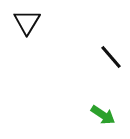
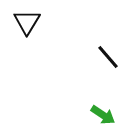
black line: moved 3 px left
